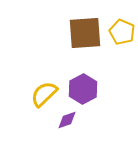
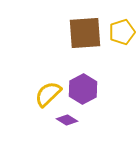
yellow pentagon: rotated 30 degrees clockwise
yellow semicircle: moved 4 px right
purple diamond: rotated 50 degrees clockwise
